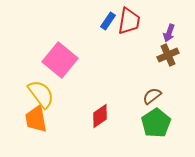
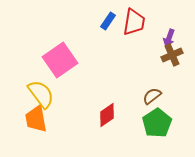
red trapezoid: moved 5 px right, 1 px down
purple arrow: moved 5 px down
brown cross: moved 4 px right
pink square: rotated 16 degrees clockwise
red diamond: moved 7 px right, 1 px up
green pentagon: moved 1 px right
